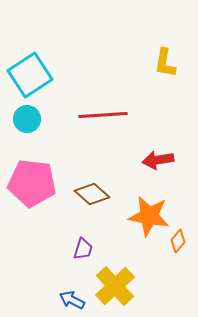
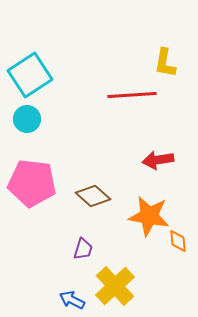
red line: moved 29 px right, 20 px up
brown diamond: moved 1 px right, 2 px down
orange diamond: rotated 45 degrees counterclockwise
